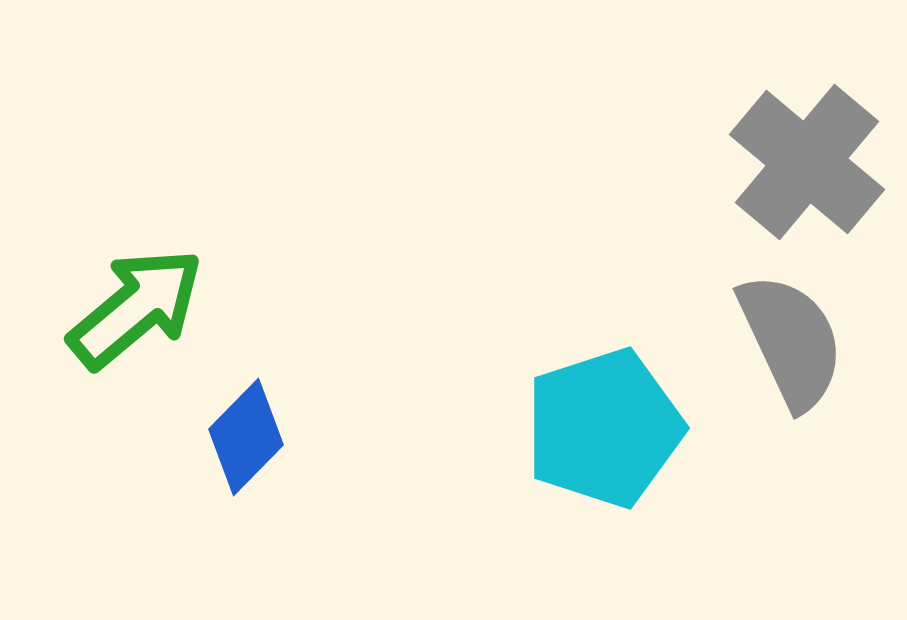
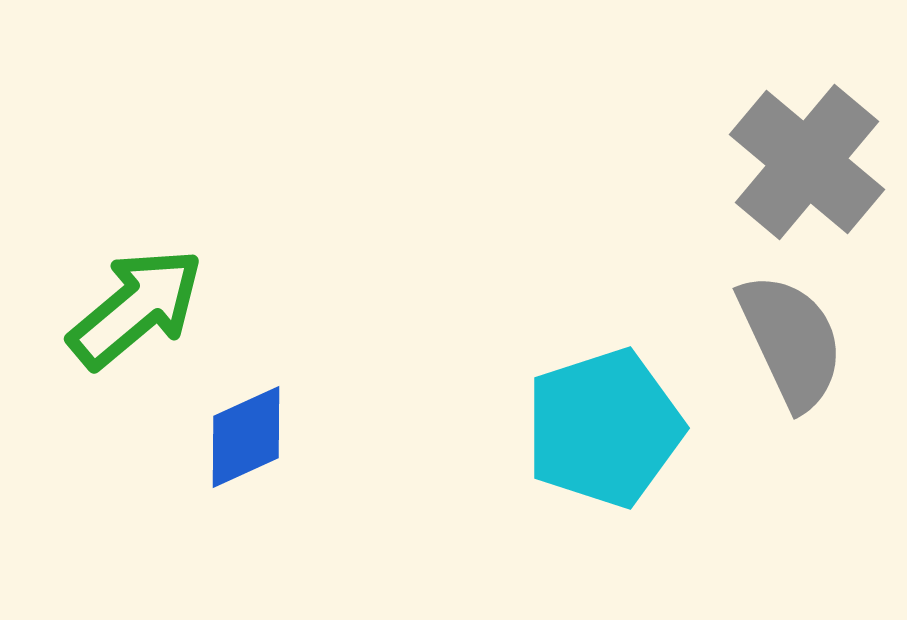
blue diamond: rotated 21 degrees clockwise
